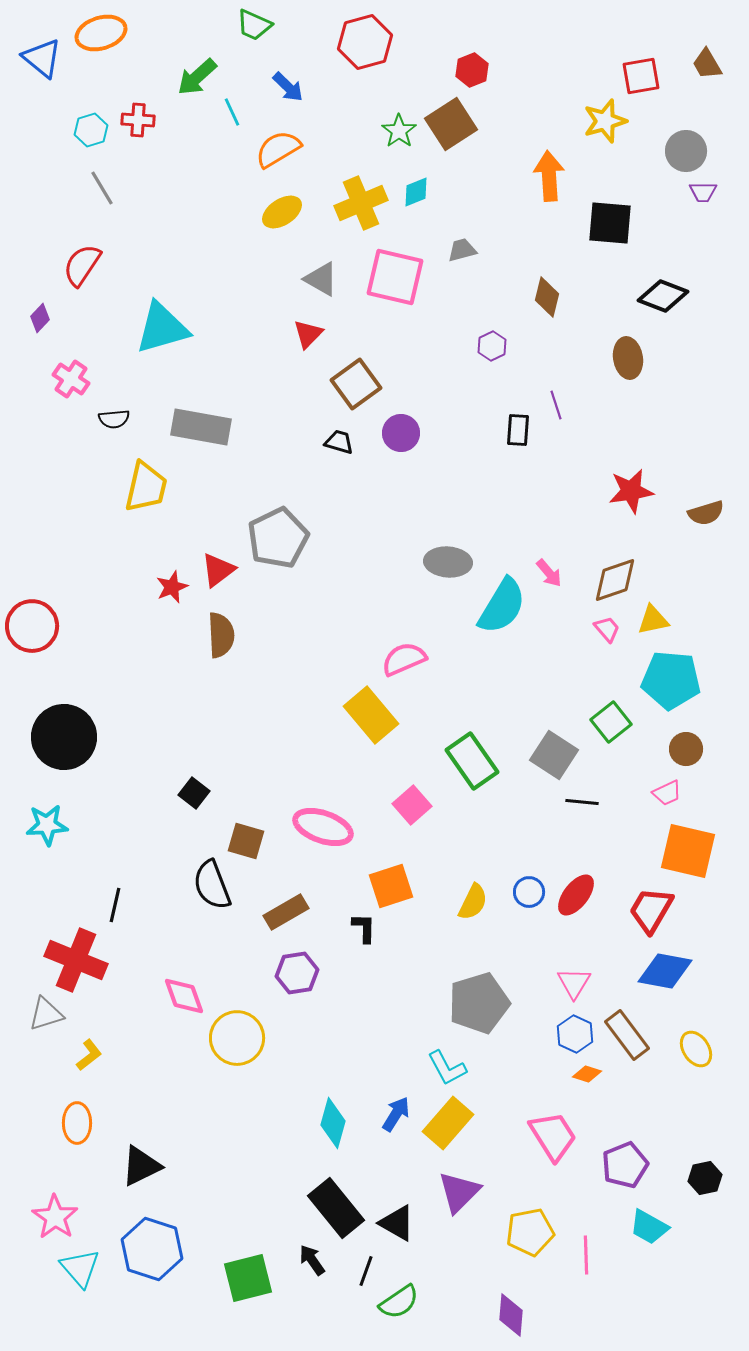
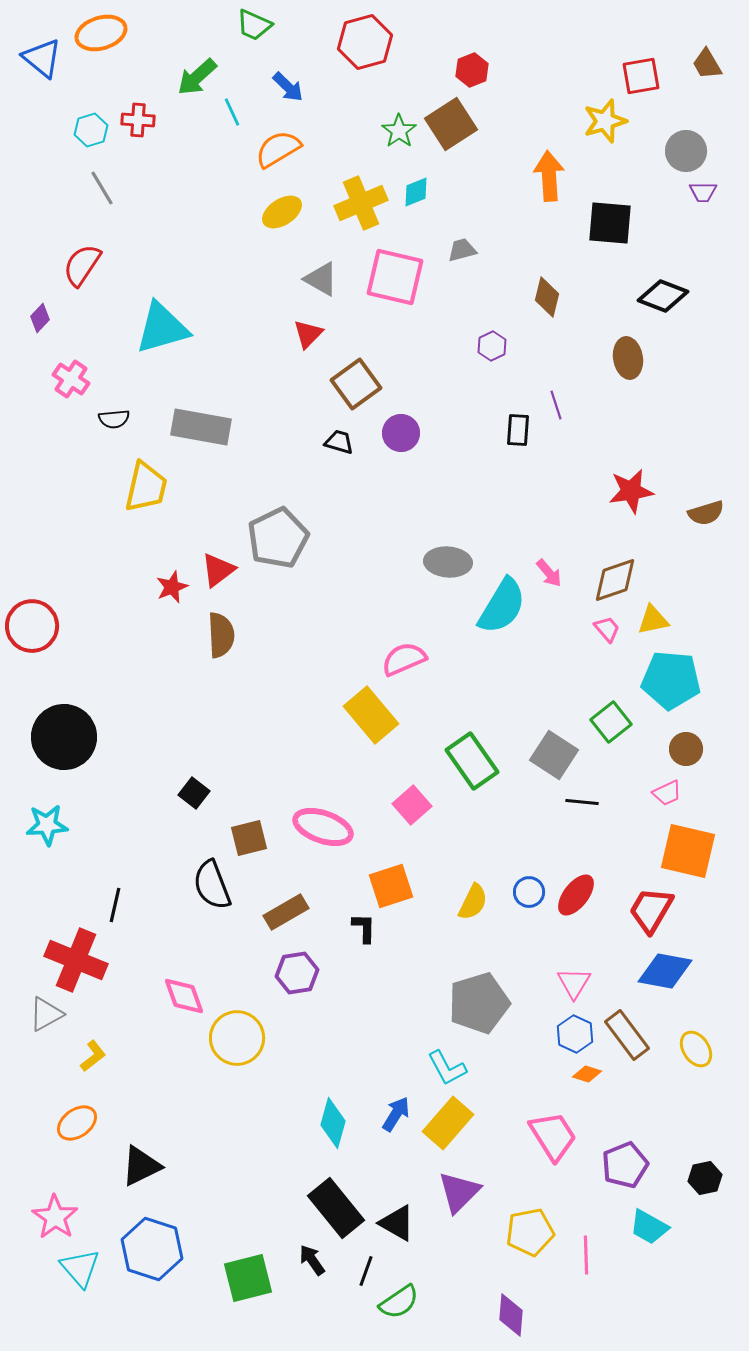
brown square at (246, 841): moved 3 px right, 3 px up; rotated 30 degrees counterclockwise
gray triangle at (46, 1014): rotated 12 degrees counterclockwise
yellow L-shape at (89, 1055): moved 4 px right, 1 px down
orange ellipse at (77, 1123): rotated 54 degrees clockwise
